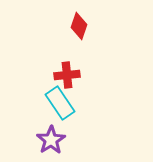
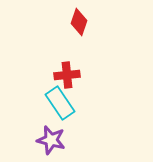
red diamond: moved 4 px up
purple star: rotated 24 degrees counterclockwise
